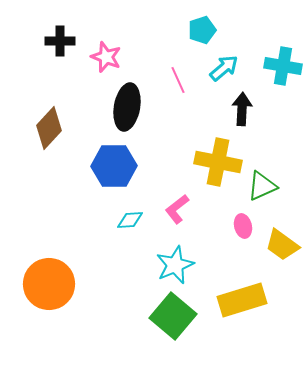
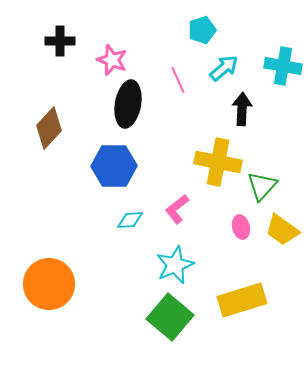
pink star: moved 6 px right, 3 px down
black ellipse: moved 1 px right, 3 px up
green triangle: rotated 24 degrees counterclockwise
pink ellipse: moved 2 px left, 1 px down
yellow trapezoid: moved 15 px up
green square: moved 3 px left, 1 px down
